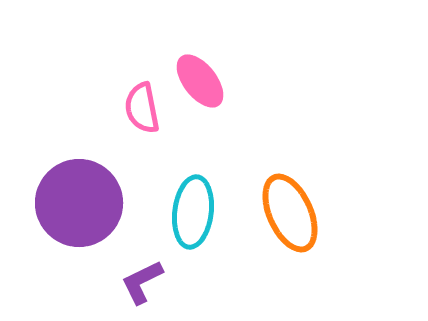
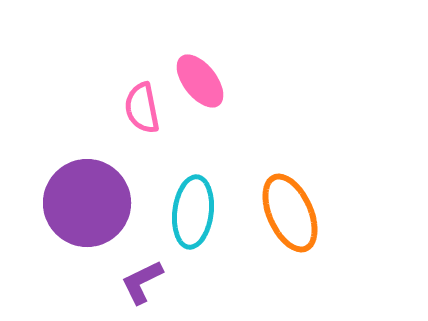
purple circle: moved 8 px right
